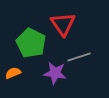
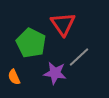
gray line: rotated 25 degrees counterclockwise
orange semicircle: moved 1 px right, 4 px down; rotated 91 degrees counterclockwise
